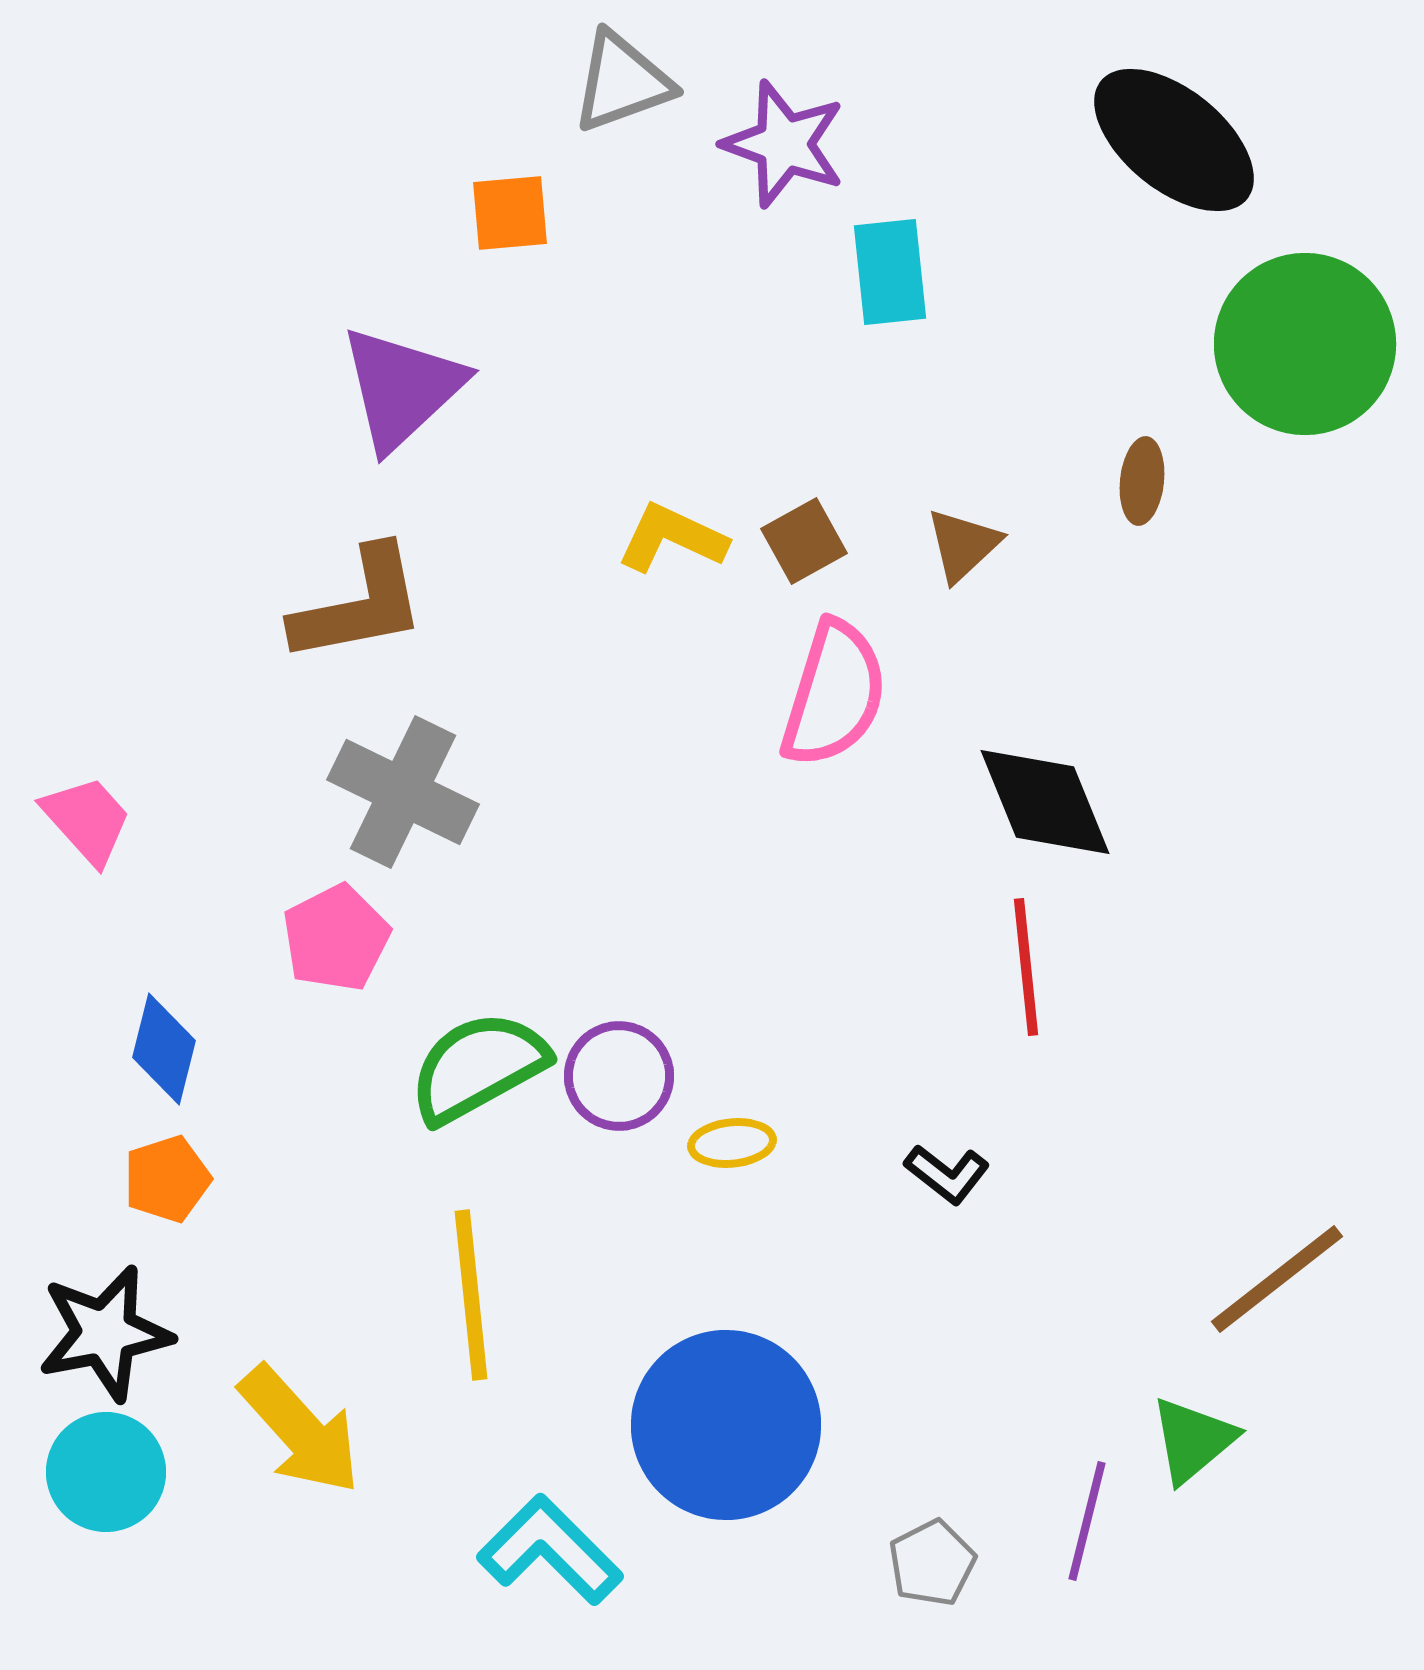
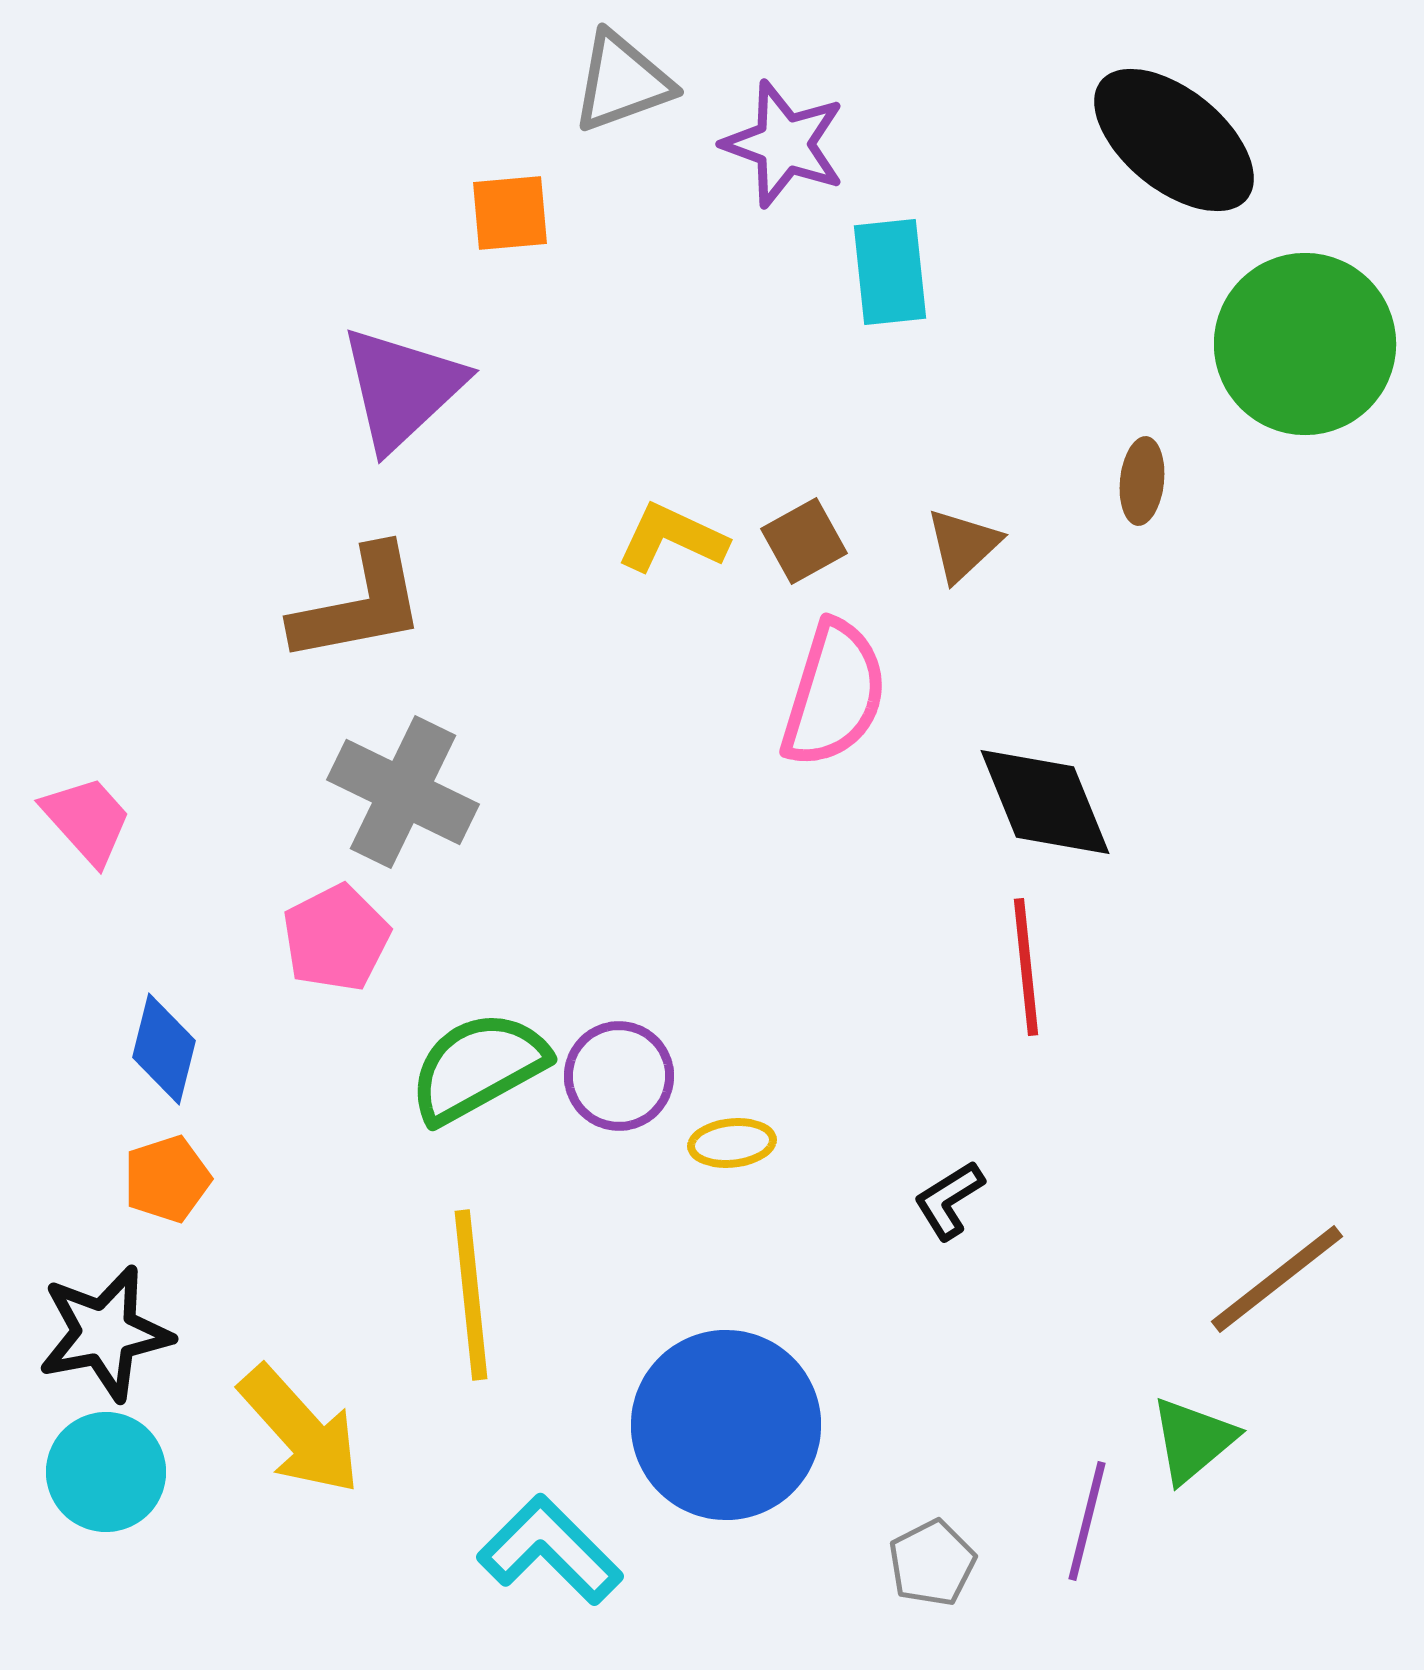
black L-shape: moved 2 px right, 26 px down; rotated 110 degrees clockwise
